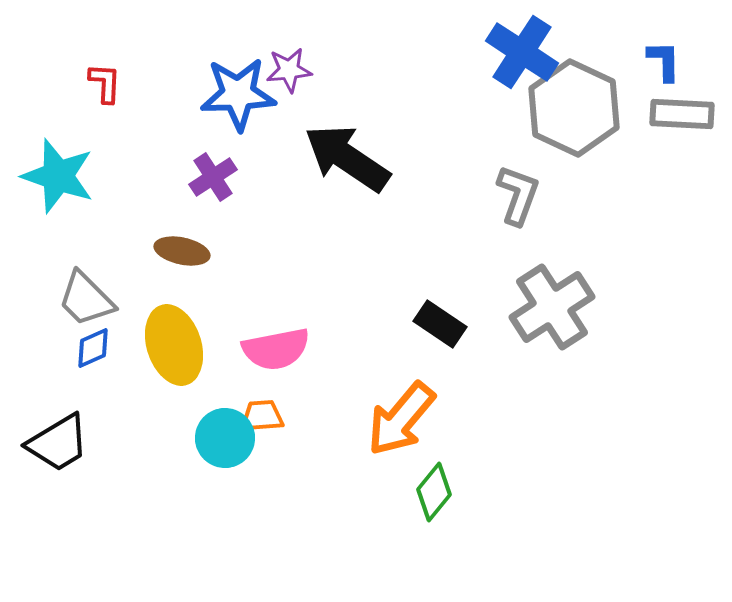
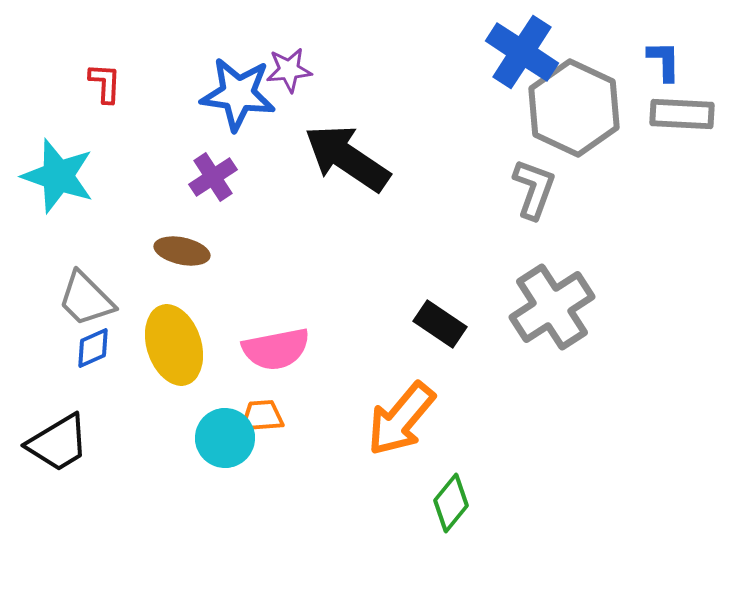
blue star: rotated 10 degrees clockwise
gray L-shape: moved 16 px right, 6 px up
green diamond: moved 17 px right, 11 px down
